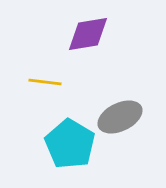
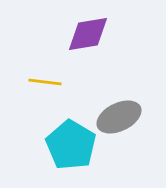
gray ellipse: moved 1 px left
cyan pentagon: moved 1 px right, 1 px down
